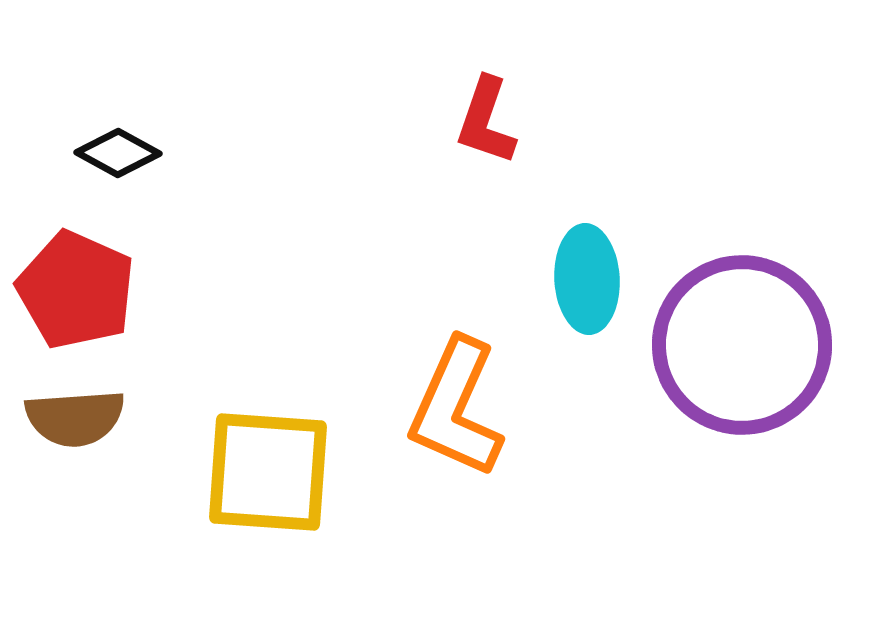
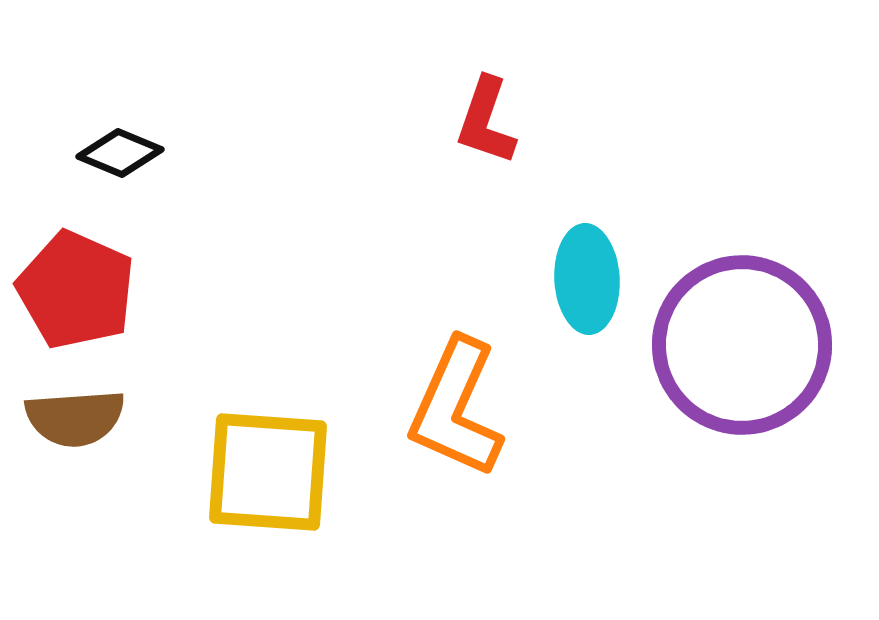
black diamond: moved 2 px right; rotated 6 degrees counterclockwise
